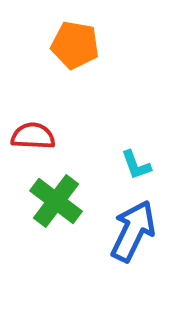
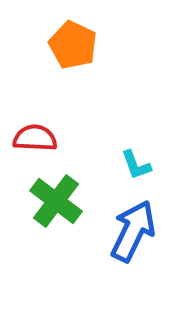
orange pentagon: moved 2 px left; rotated 15 degrees clockwise
red semicircle: moved 2 px right, 2 px down
